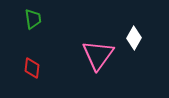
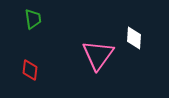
white diamond: rotated 25 degrees counterclockwise
red diamond: moved 2 px left, 2 px down
